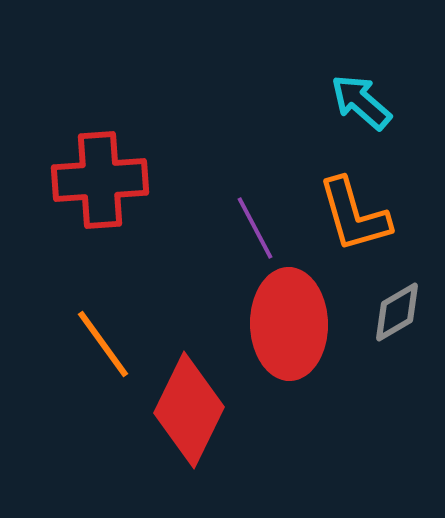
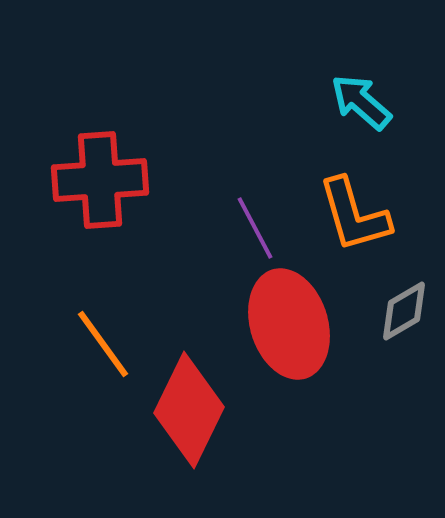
gray diamond: moved 7 px right, 1 px up
red ellipse: rotated 16 degrees counterclockwise
